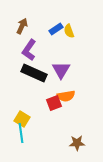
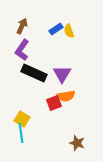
purple L-shape: moved 7 px left
purple triangle: moved 1 px right, 4 px down
brown star: rotated 21 degrees clockwise
